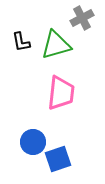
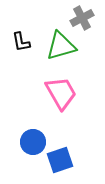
green triangle: moved 5 px right, 1 px down
pink trapezoid: rotated 36 degrees counterclockwise
blue square: moved 2 px right, 1 px down
